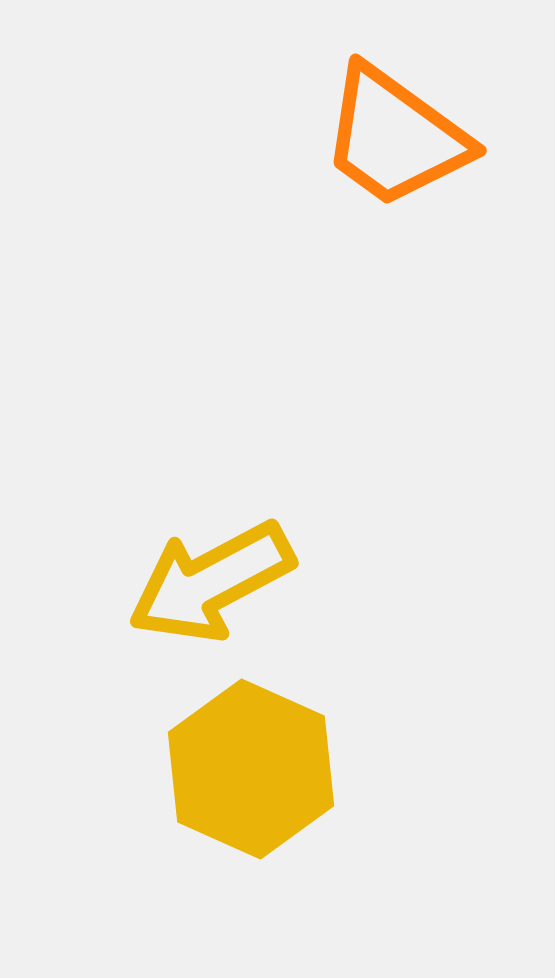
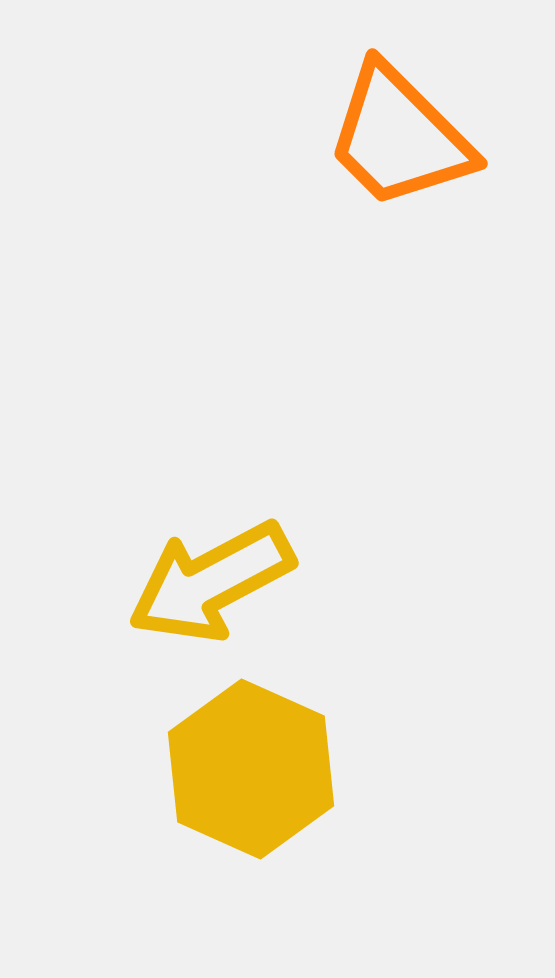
orange trapezoid: moved 4 px right; rotated 9 degrees clockwise
